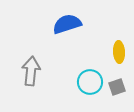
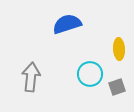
yellow ellipse: moved 3 px up
gray arrow: moved 6 px down
cyan circle: moved 8 px up
